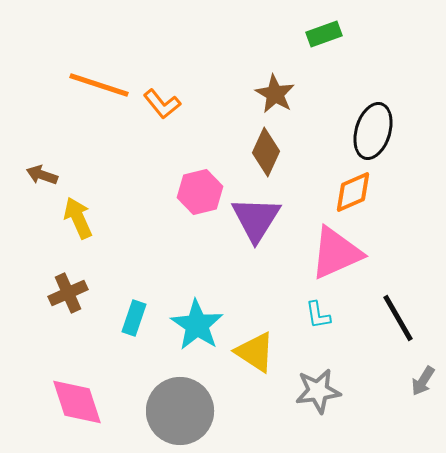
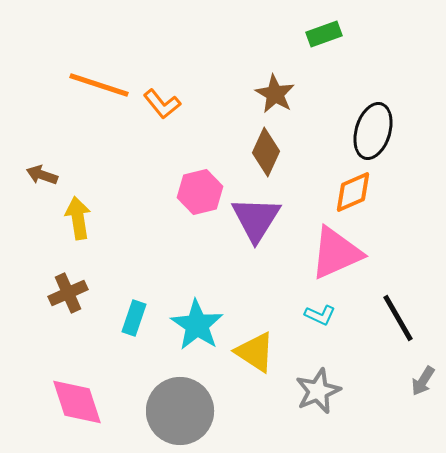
yellow arrow: rotated 15 degrees clockwise
cyan L-shape: moved 2 px right; rotated 56 degrees counterclockwise
gray star: rotated 15 degrees counterclockwise
